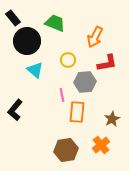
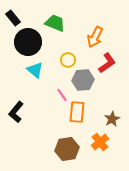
black circle: moved 1 px right, 1 px down
red L-shape: rotated 25 degrees counterclockwise
gray hexagon: moved 2 px left, 2 px up
pink line: rotated 24 degrees counterclockwise
black L-shape: moved 1 px right, 2 px down
orange cross: moved 1 px left, 3 px up
brown hexagon: moved 1 px right, 1 px up
